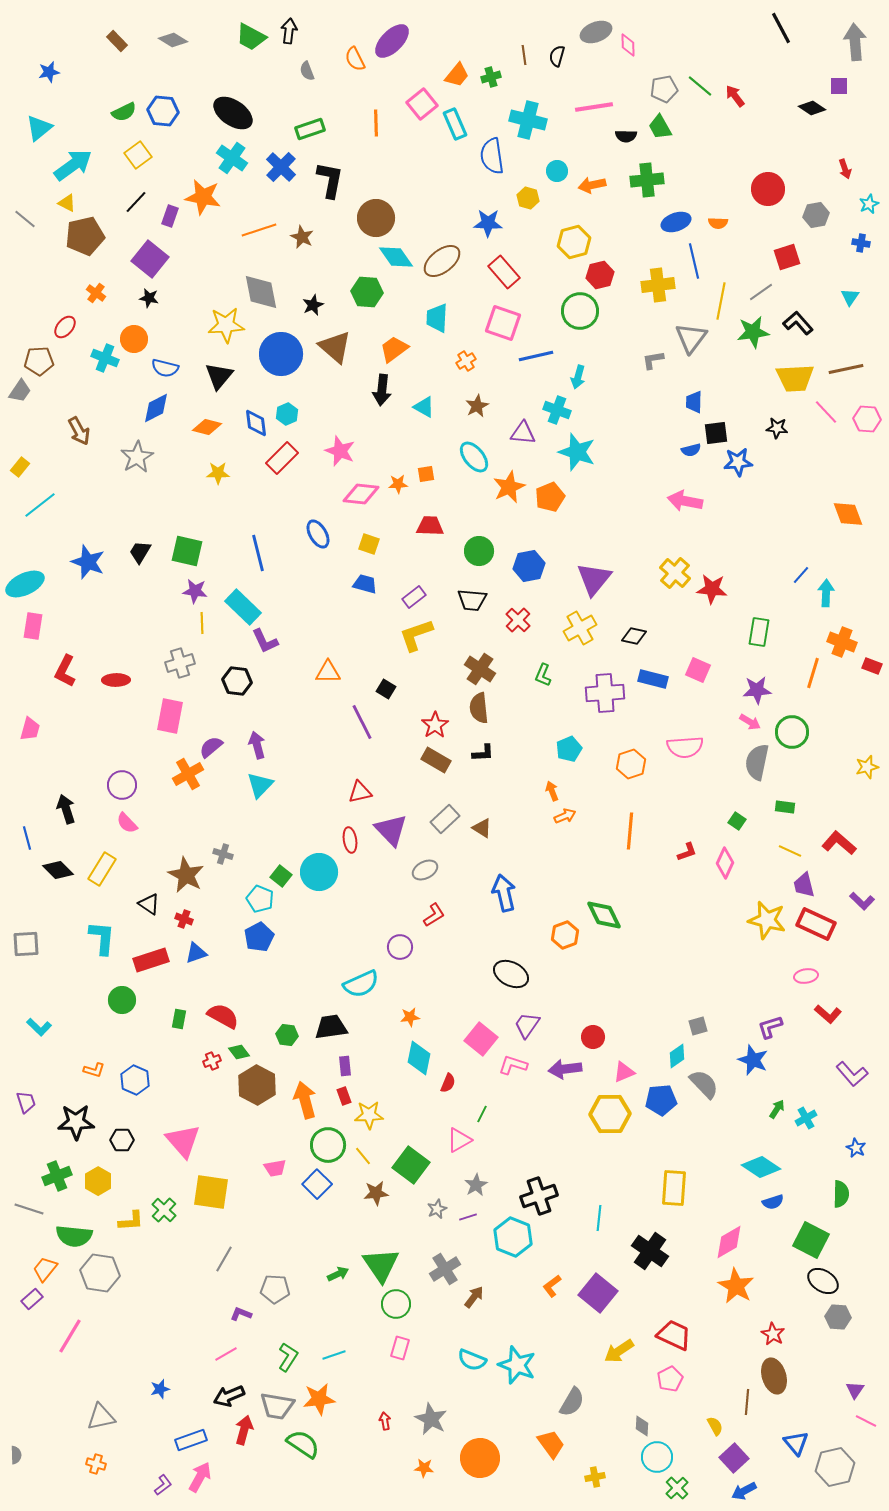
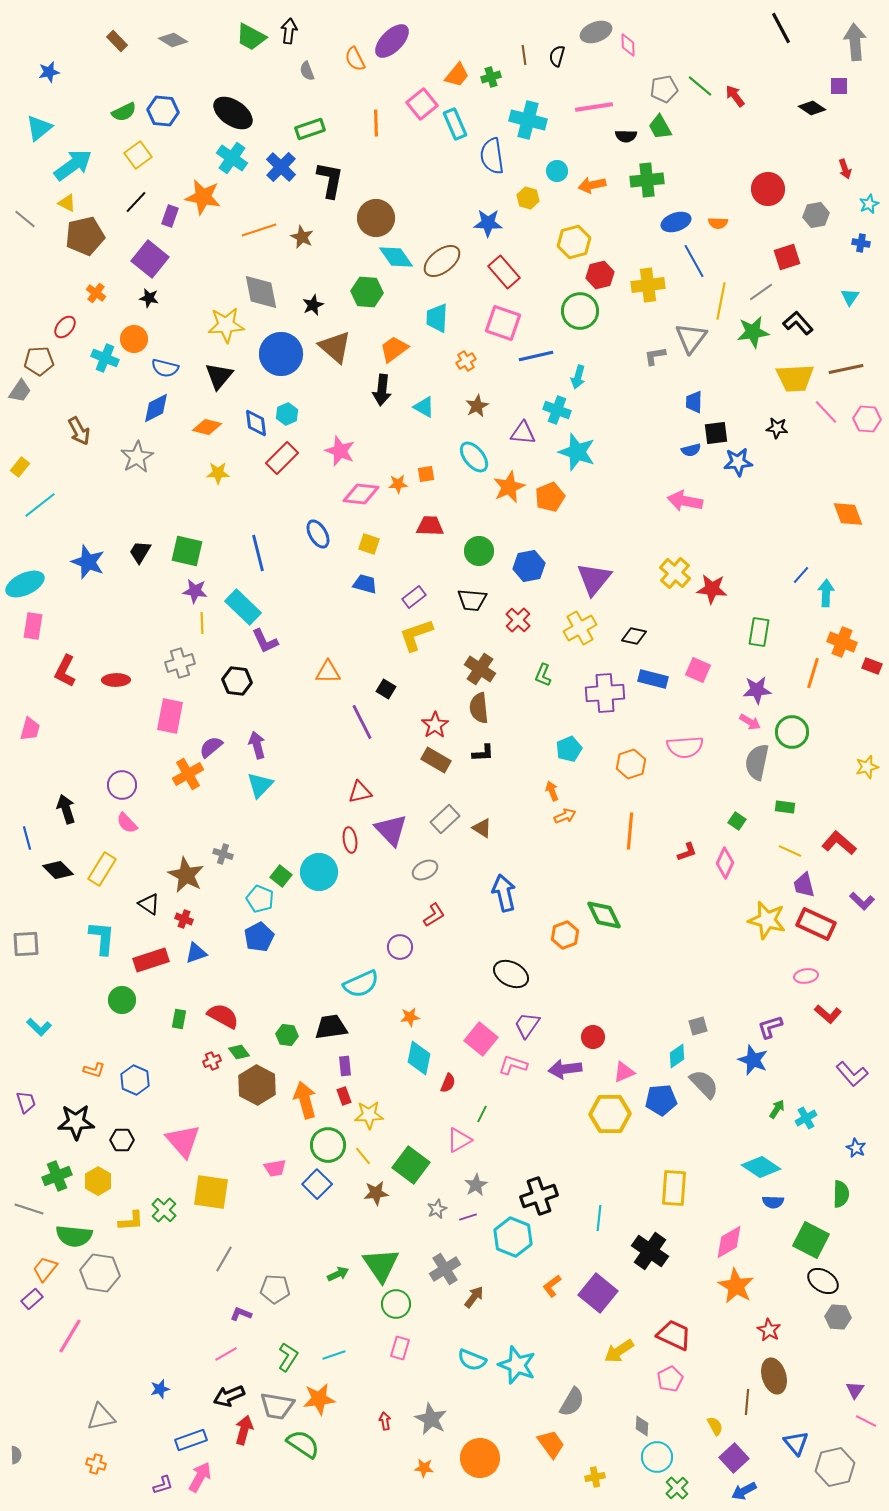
blue line at (694, 261): rotated 16 degrees counterclockwise
yellow cross at (658, 285): moved 10 px left
gray L-shape at (653, 360): moved 2 px right, 4 px up
blue semicircle at (773, 1202): rotated 20 degrees clockwise
red star at (773, 1334): moved 4 px left, 4 px up
purple L-shape at (163, 1485): rotated 20 degrees clockwise
